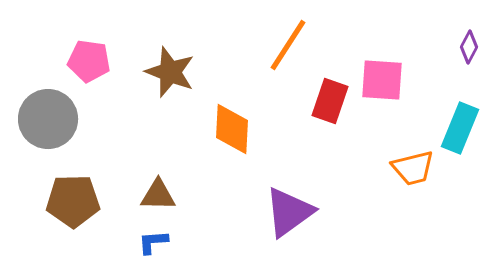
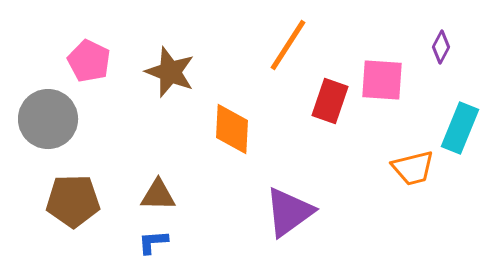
purple diamond: moved 28 px left
pink pentagon: rotated 18 degrees clockwise
